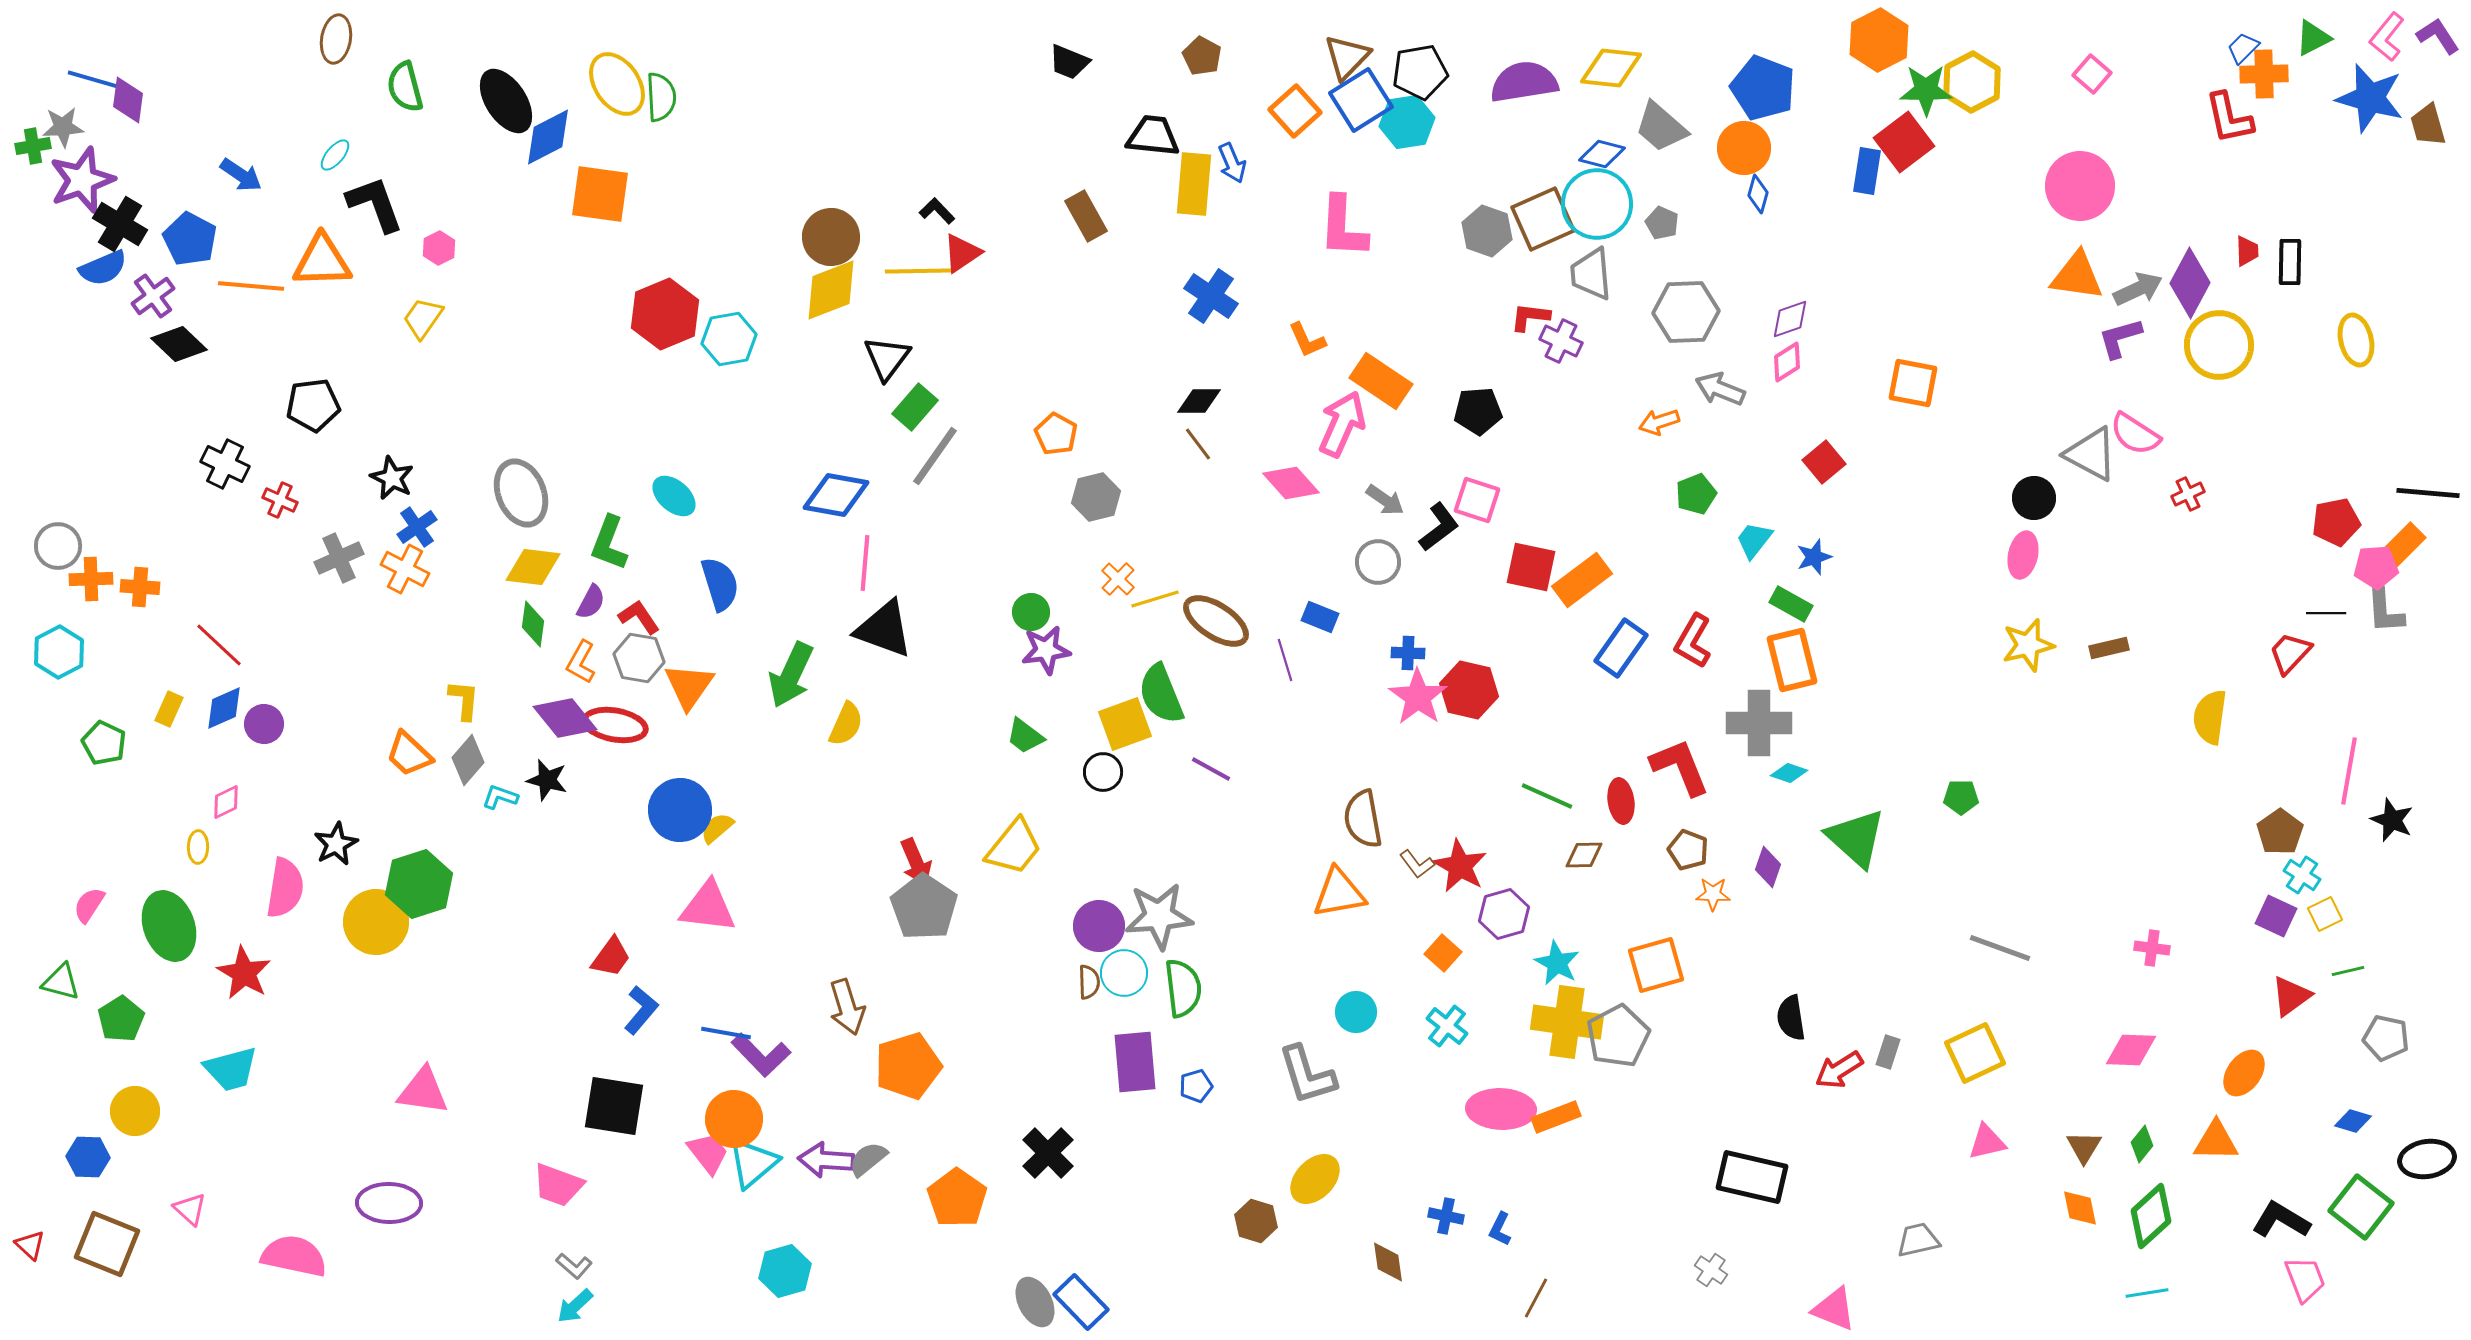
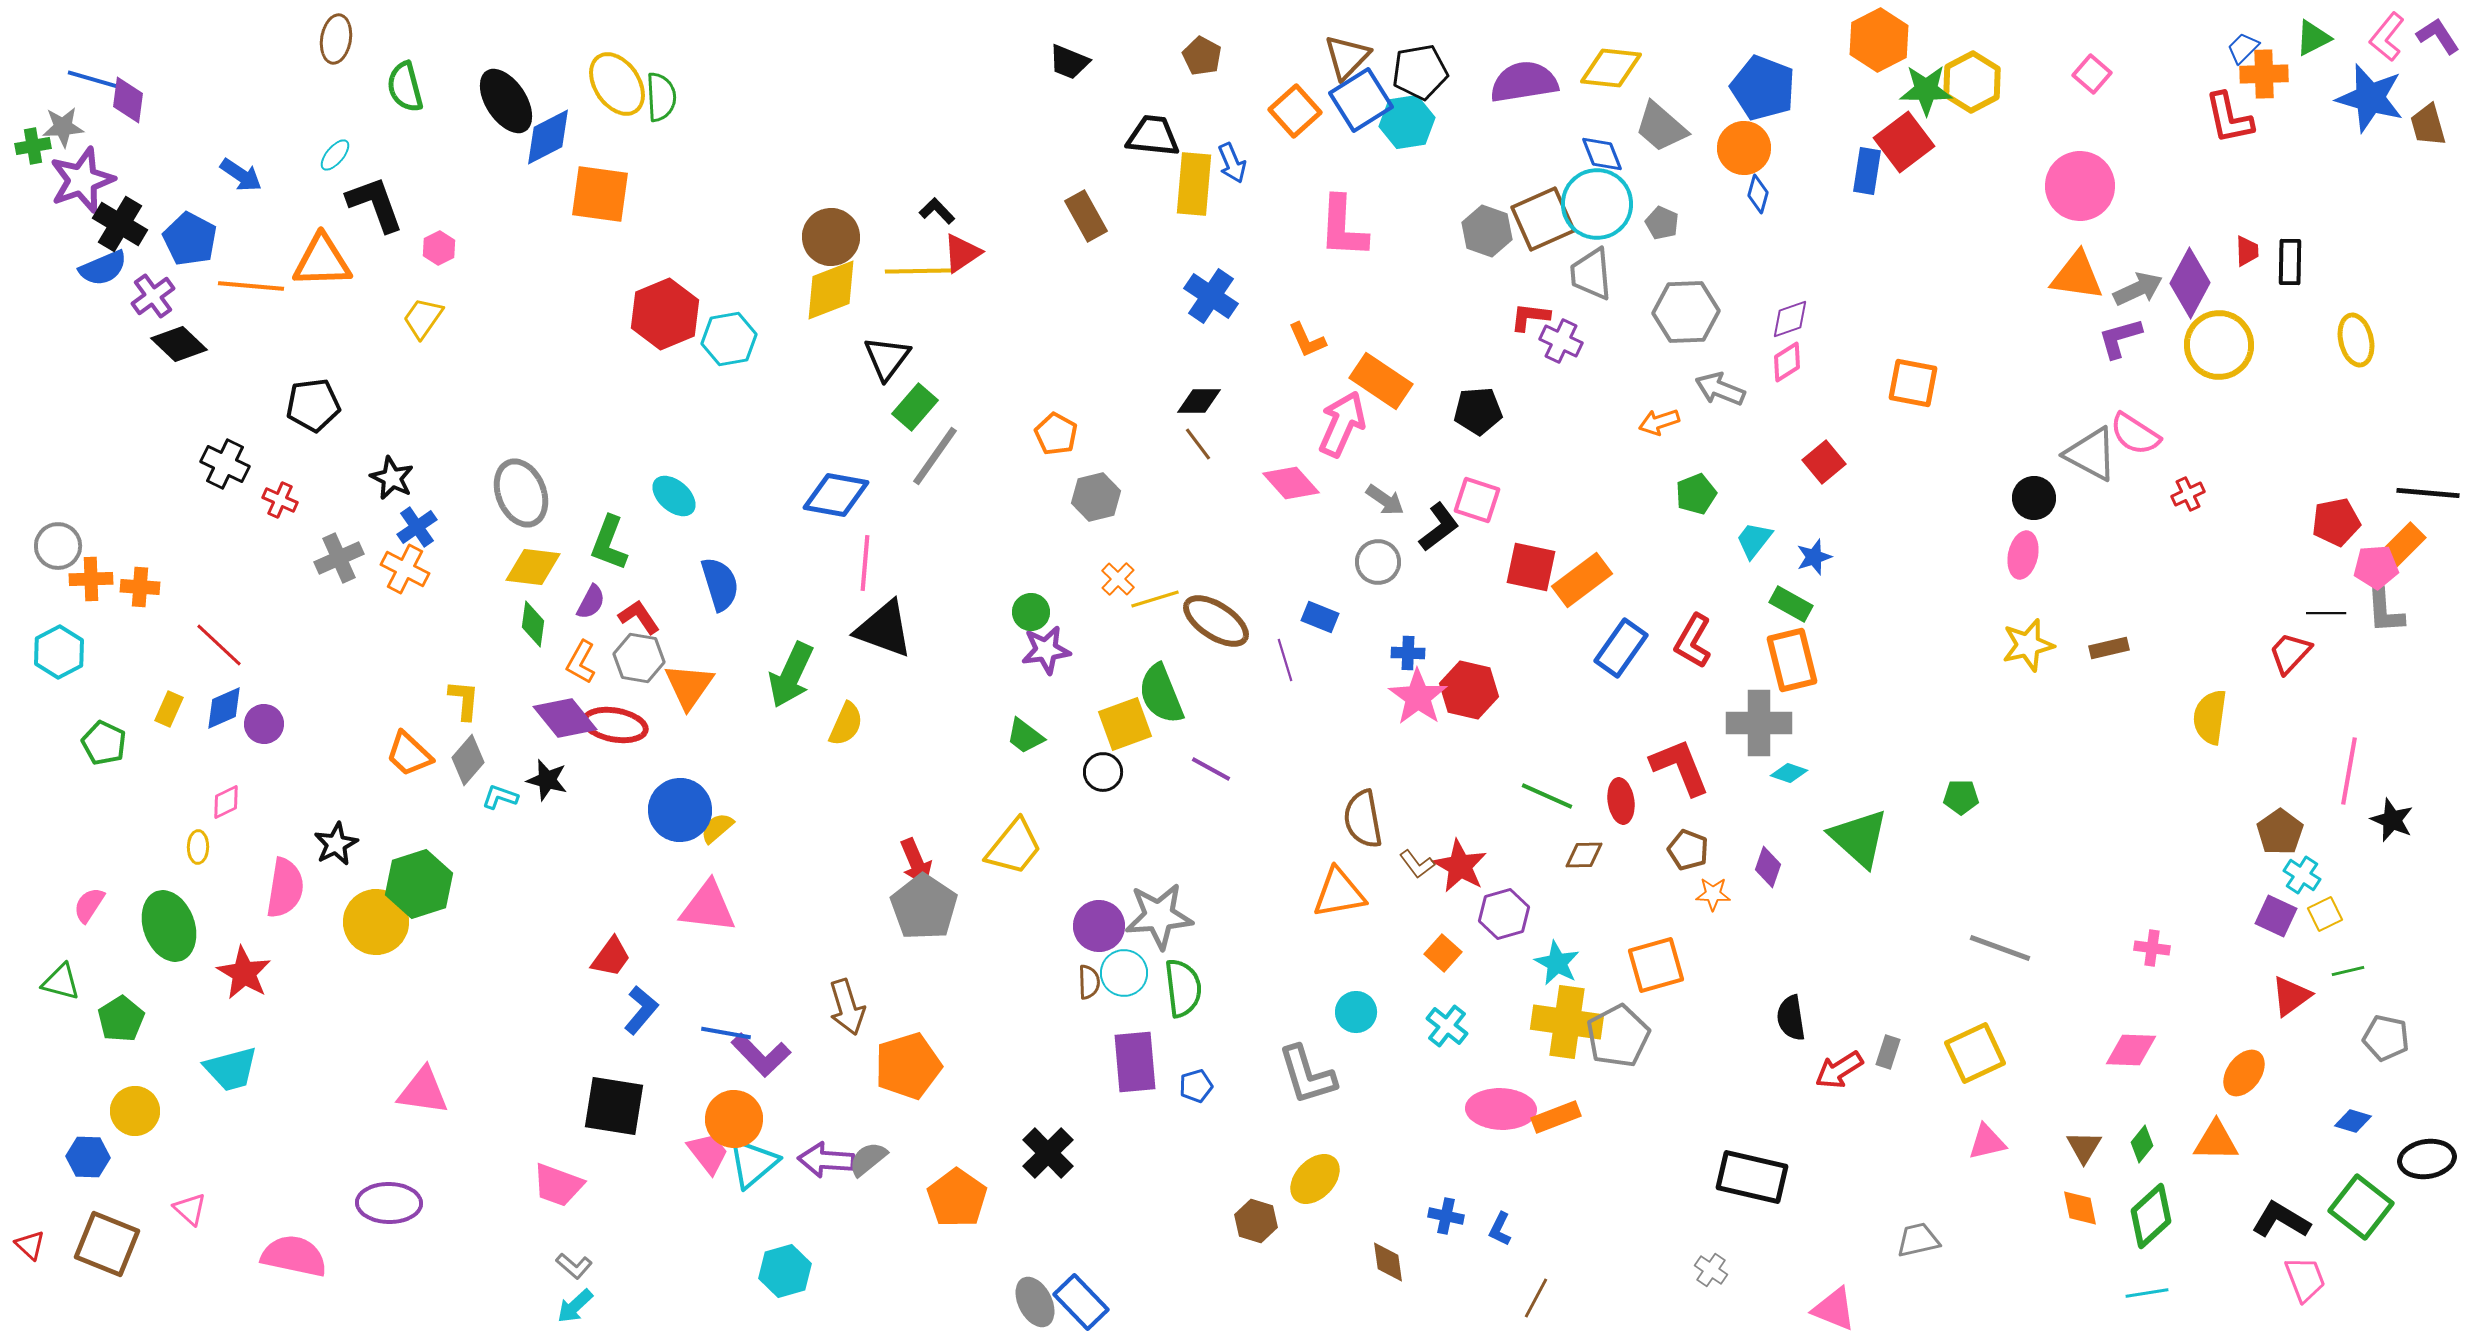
blue diamond at (1602, 154): rotated 54 degrees clockwise
green triangle at (1856, 838): moved 3 px right
